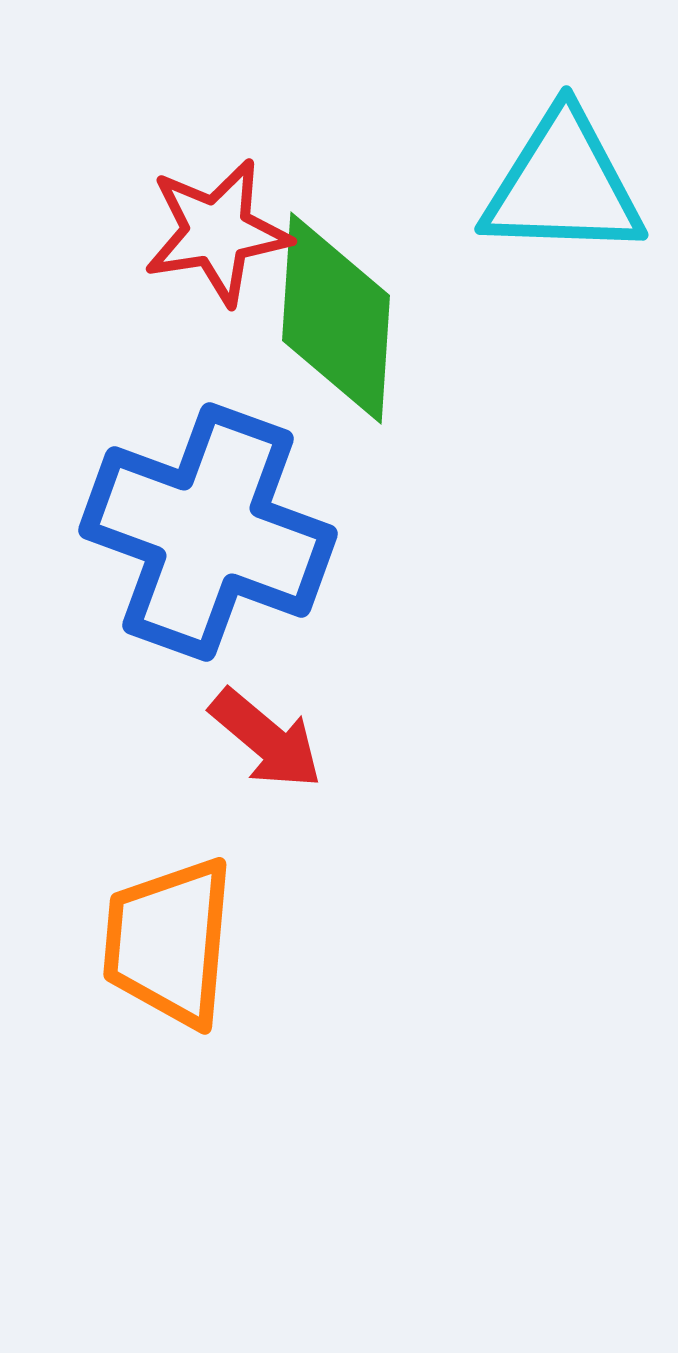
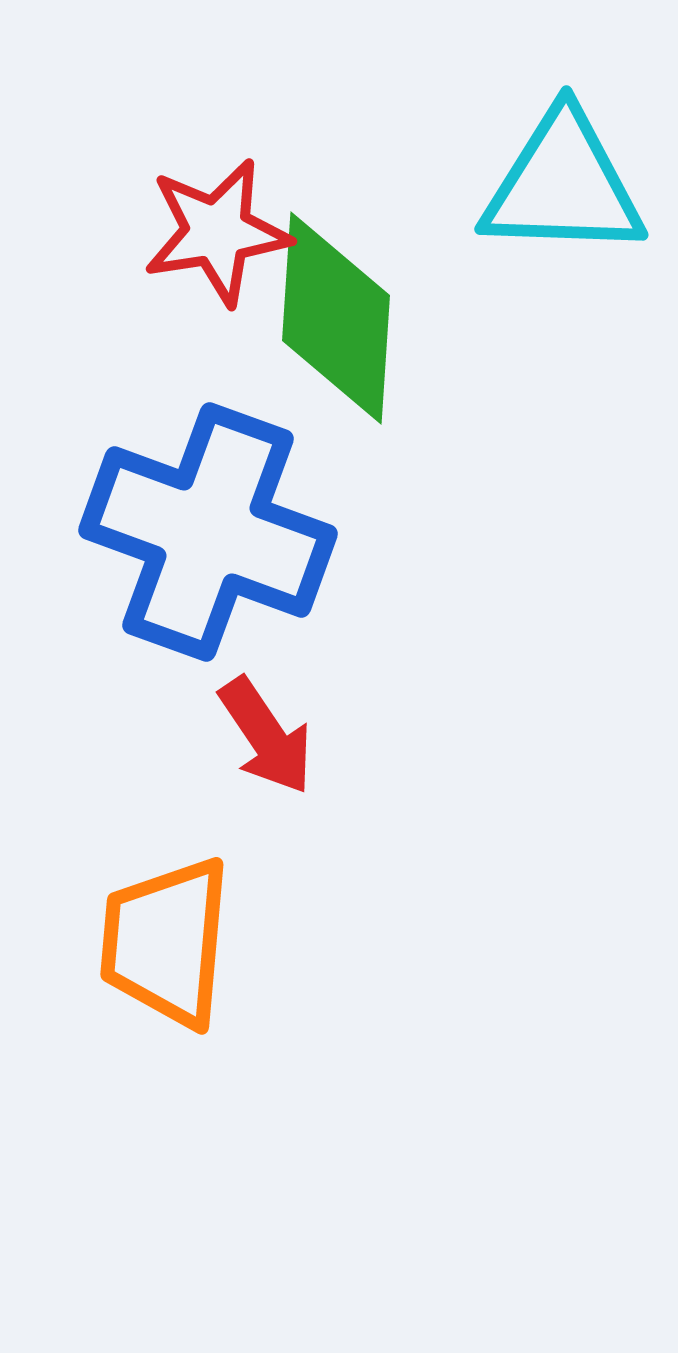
red arrow: moved 3 px up; rotated 16 degrees clockwise
orange trapezoid: moved 3 px left
